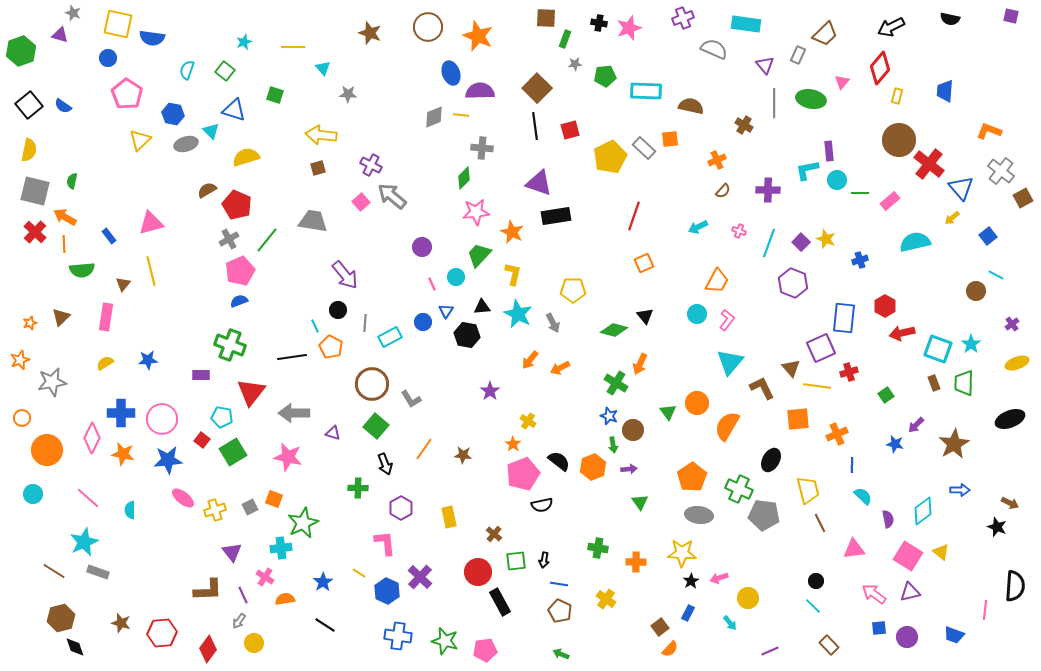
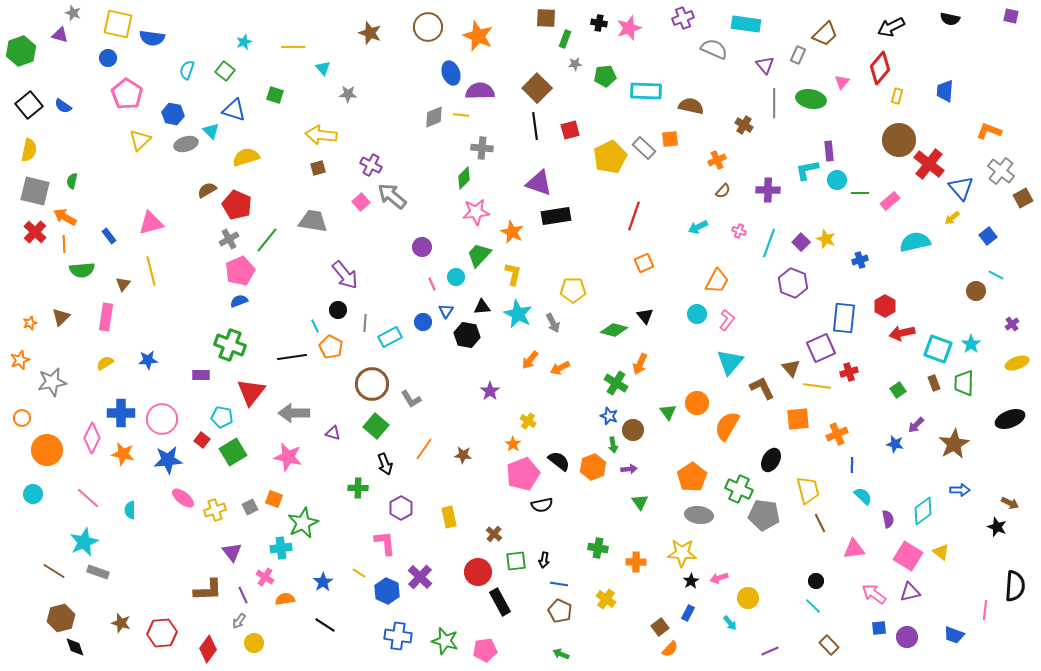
green square at (886, 395): moved 12 px right, 5 px up
